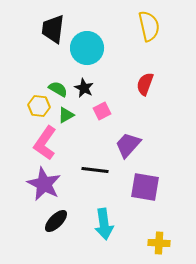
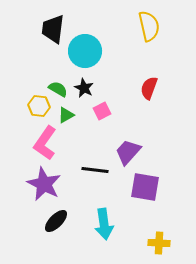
cyan circle: moved 2 px left, 3 px down
red semicircle: moved 4 px right, 4 px down
purple trapezoid: moved 7 px down
